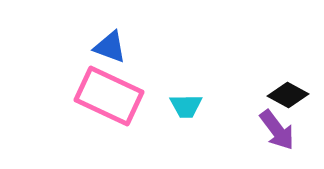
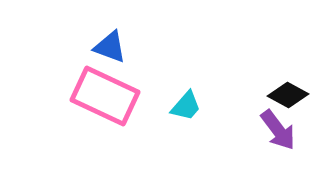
pink rectangle: moved 4 px left
cyan trapezoid: rotated 48 degrees counterclockwise
purple arrow: moved 1 px right
